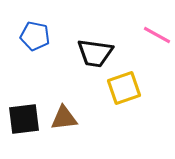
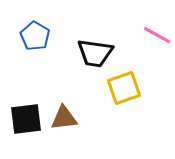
blue pentagon: rotated 20 degrees clockwise
black square: moved 2 px right
